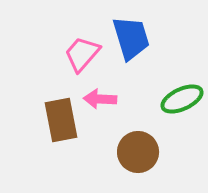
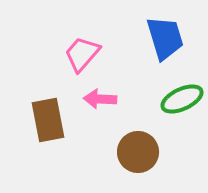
blue trapezoid: moved 34 px right
brown rectangle: moved 13 px left
